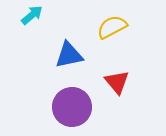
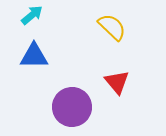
yellow semicircle: rotated 72 degrees clockwise
blue triangle: moved 35 px left, 1 px down; rotated 12 degrees clockwise
